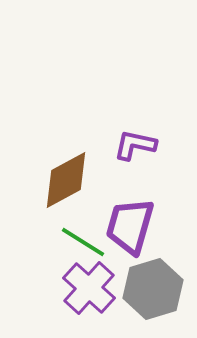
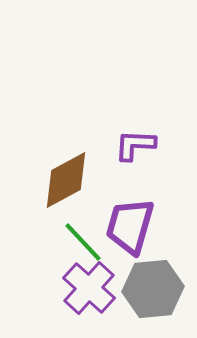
purple L-shape: rotated 9 degrees counterclockwise
green line: rotated 15 degrees clockwise
gray hexagon: rotated 12 degrees clockwise
